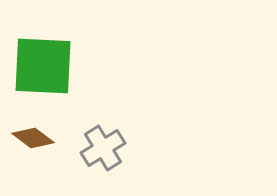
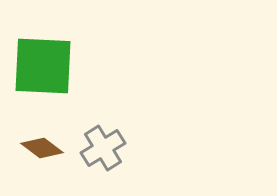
brown diamond: moved 9 px right, 10 px down
